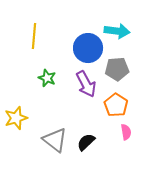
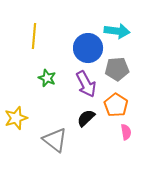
black semicircle: moved 24 px up
